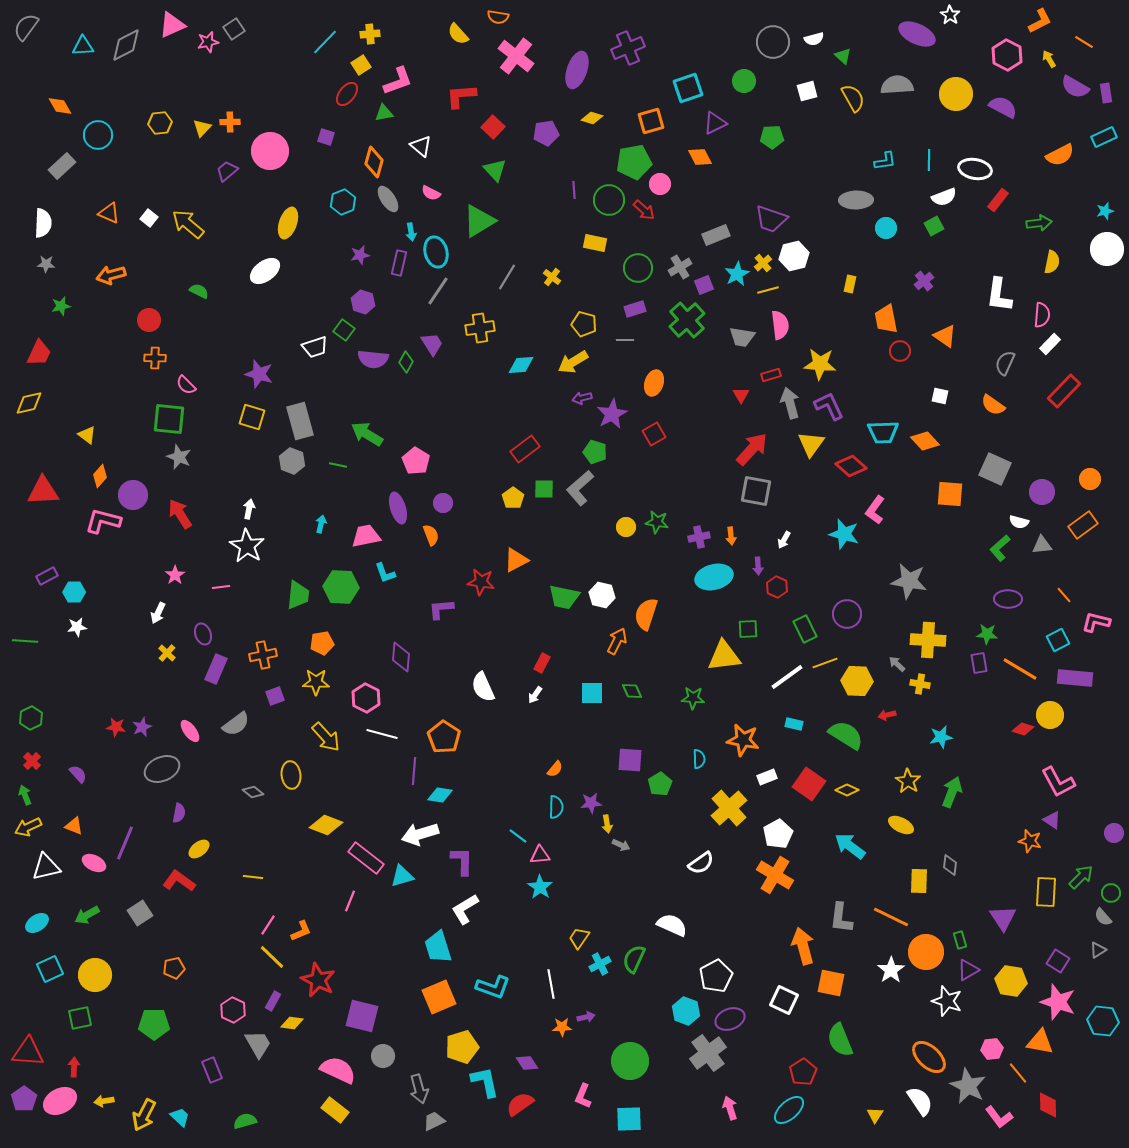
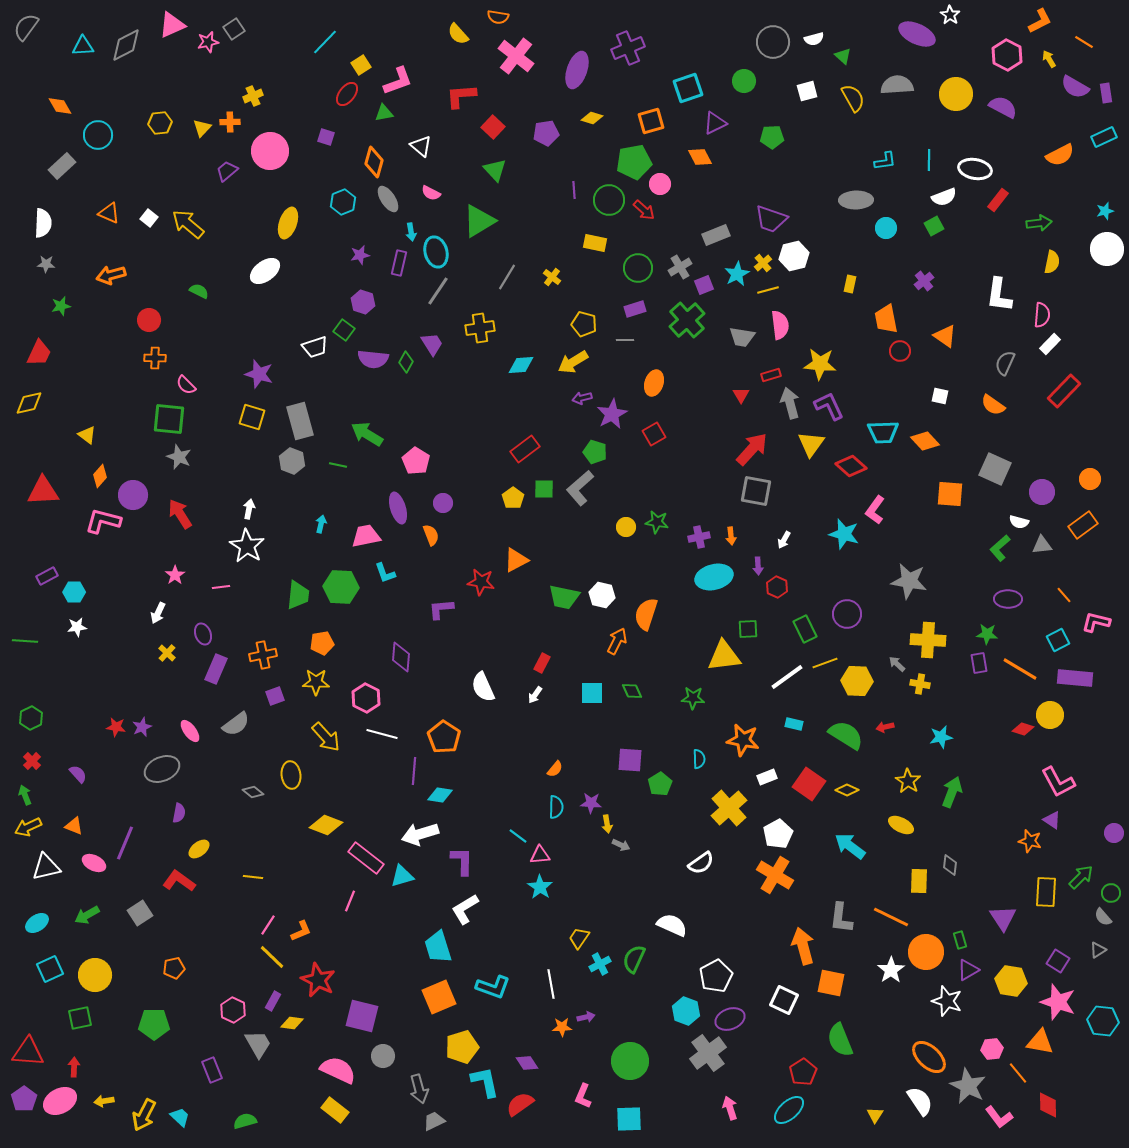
yellow cross at (370, 34): moved 117 px left, 62 px down; rotated 18 degrees counterclockwise
red arrow at (887, 715): moved 2 px left, 12 px down
purple star at (591, 803): rotated 10 degrees clockwise
